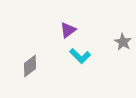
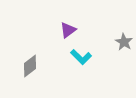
gray star: moved 1 px right
cyan L-shape: moved 1 px right, 1 px down
